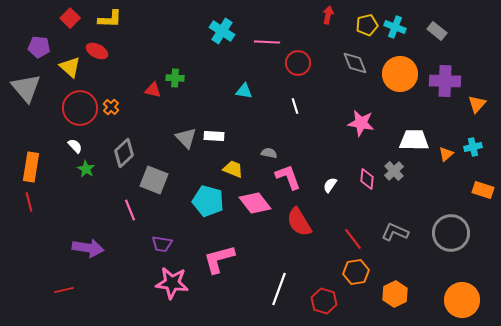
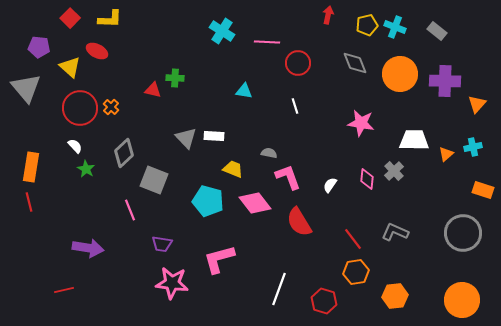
gray circle at (451, 233): moved 12 px right
orange hexagon at (395, 294): moved 2 px down; rotated 20 degrees clockwise
